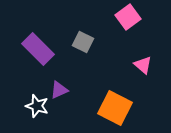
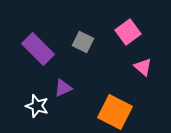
pink square: moved 15 px down
pink triangle: moved 2 px down
purple triangle: moved 4 px right, 2 px up
orange square: moved 4 px down
